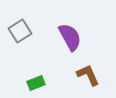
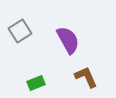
purple semicircle: moved 2 px left, 3 px down
brown L-shape: moved 2 px left, 2 px down
